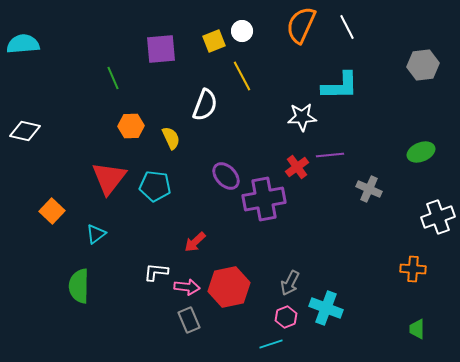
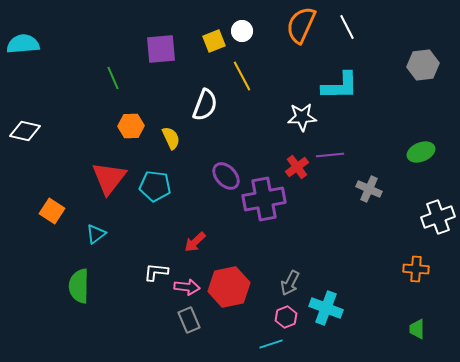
orange square: rotated 10 degrees counterclockwise
orange cross: moved 3 px right
